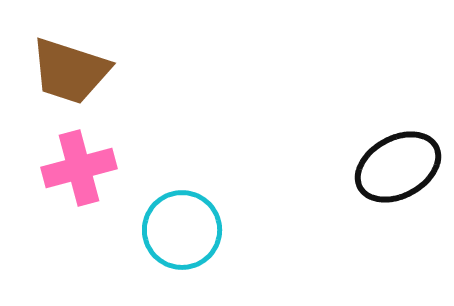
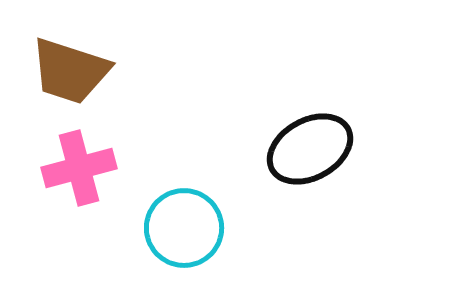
black ellipse: moved 88 px left, 18 px up
cyan circle: moved 2 px right, 2 px up
